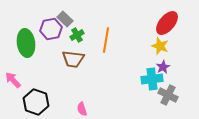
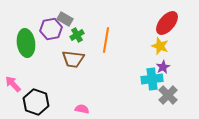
gray rectangle: rotated 14 degrees counterclockwise
pink arrow: moved 4 px down
gray cross: rotated 18 degrees clockwise
pink semicircle: rotated 120 degrees clockwise
